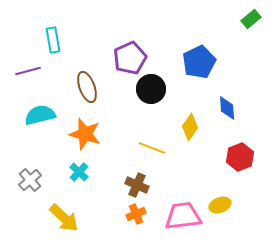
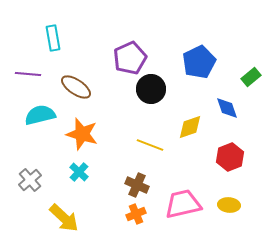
green rectangle: moved 58 px down
cyan rectangle: moved 2 px up
purple line: moved 3 px down; rotated 20 degrees clockwise
brown ellipse: moved 11 px left; rotated 36 degrees counterclockwise
blue diamond: rotated 15 degrees counterclockwise
yellow diamond: rotated 36 degrees clockwise
orange star: moved 3 px left
yellow line: moved 2 px left, 3 px up
red hexagon: moved 10 px left
yellow ellipse: moved 9 px right; rotated 25 degrees clockwise
pink trapezoid: moved 12 px up; rotated 6 degrees counterclockwise
